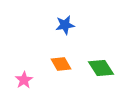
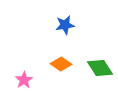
orange diamond: rotated 25 degrees counterclockwise
green diamond: moved 1 px left
